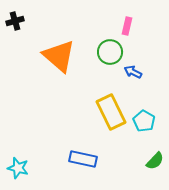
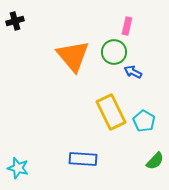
green circle: moved 4 px right
orange triangle: moved 14 px right; rotated 9 degrees clockwise
blue rectangle: rotated 8 degrees counterclockwise
